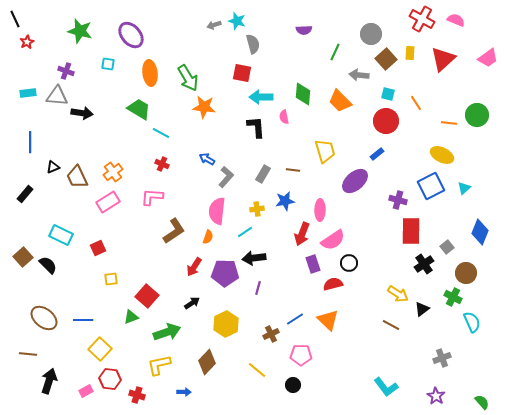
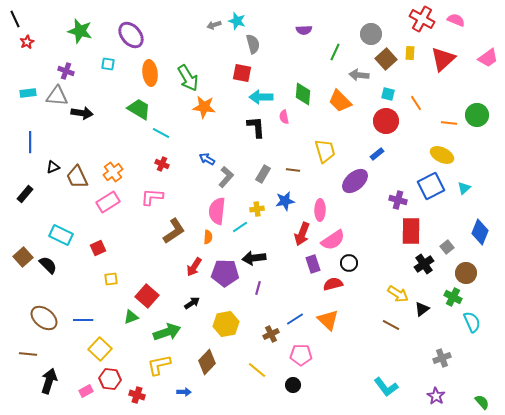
cyan line at (245, 232): moved 5 px left, 5 px up
orange semicircle at (208, 237): rotated 16 degrees counterclockwise
yellow hexagon at (226, 324): rotated 15 degrees clockwise
